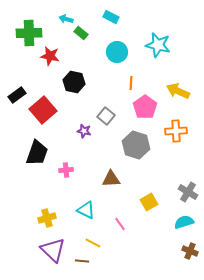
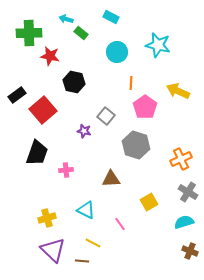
orange cross: moved 5 px right, 28 px down; rotated 20 degrees counterclockwise
